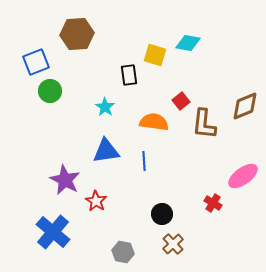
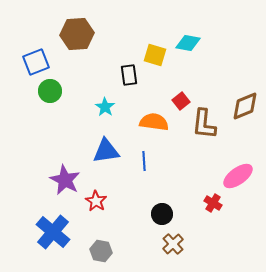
pink ellipse: moved 5 px left
gray hexagon: moved 22 px left, 1 px up
